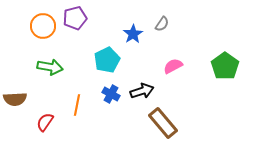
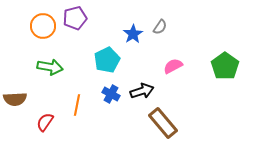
gray semicircle: moved 2 px left, 3 px down
